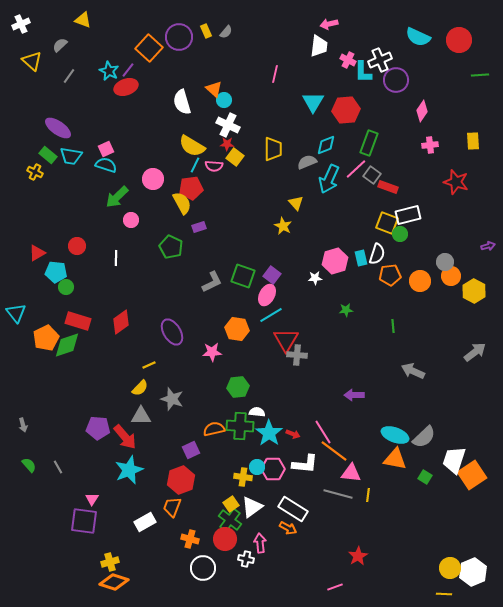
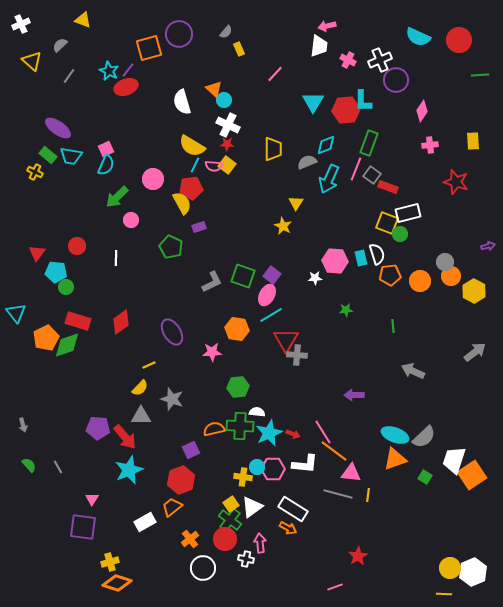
pink arrow at (329, 24): moved 2 px left, 2 px down
yellow rectangle at (206, 31): moved 33 px right, 18 px down
purple circle at (179, 37): moved 3 px up
orange square at (149, 48): rotated 32 degrees clockwise
cyan L-shape at (363, 72): moved 29 px down
pink line at (275, 74): rotated 30 degrees clockwise
yellow square at (235, 157): moved 8 px left, 8 px down
cyan semicircle at (106, 165): rotated 95 degrees clockwise
pink line at (356, 169): rotated 25 degrees counterclockwise
yellow triangle at (296, 203): rotated 14 degrees clockwise
white rectangle at (408, 215): moved 2 px up
red triangle at (37, 253): rotated 24 degrees counterclockwise
white semicircle at (377, 254): rotated 35 degrees counterclockwise
pink hexagon at (335, 261): rotated 20 degrees clockwise
cyan star at (269, 433): rotated 12 degrees clockwise
orange triangle at (395, 459): rotated 30 degrees counterclockwise
orange trapezoid at (172, 507): rotated 30 degrees clockwise
purple square at (84, 521): moved 1 px left, 6 px down
orange cross at (190, 539): rotated 36 degrees clockwise
orange diamond at (114, 582): moved 3 px right, 1 px down
